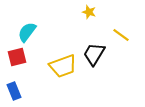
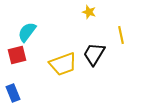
yellow line: rotated 42 degrees clockwise
red square: moved 2 px up
yellow trapezoid: moved 2 px up
blue rectangle: moved 1 px left, 2 px down
